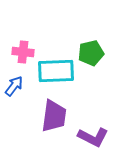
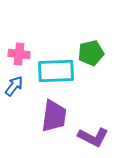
pink cross: moved 4 px left, 2 px down
